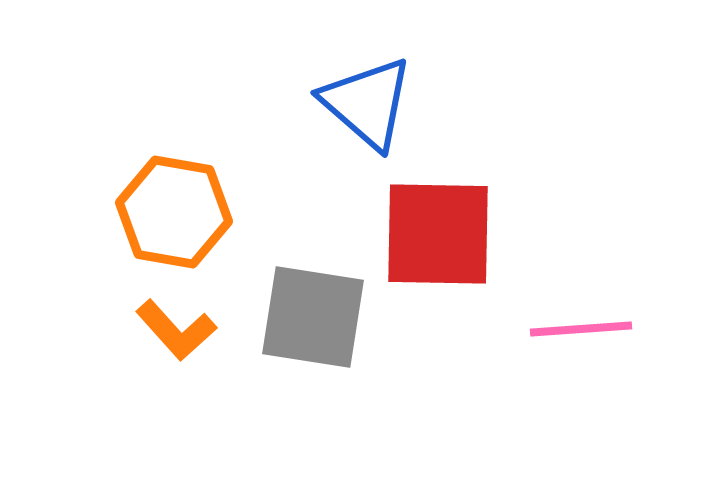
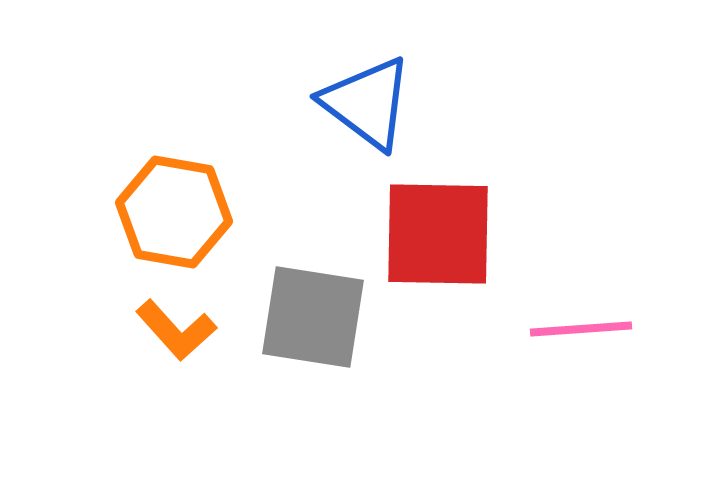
blue triangle: rotated 4 degrees counterclockwise
